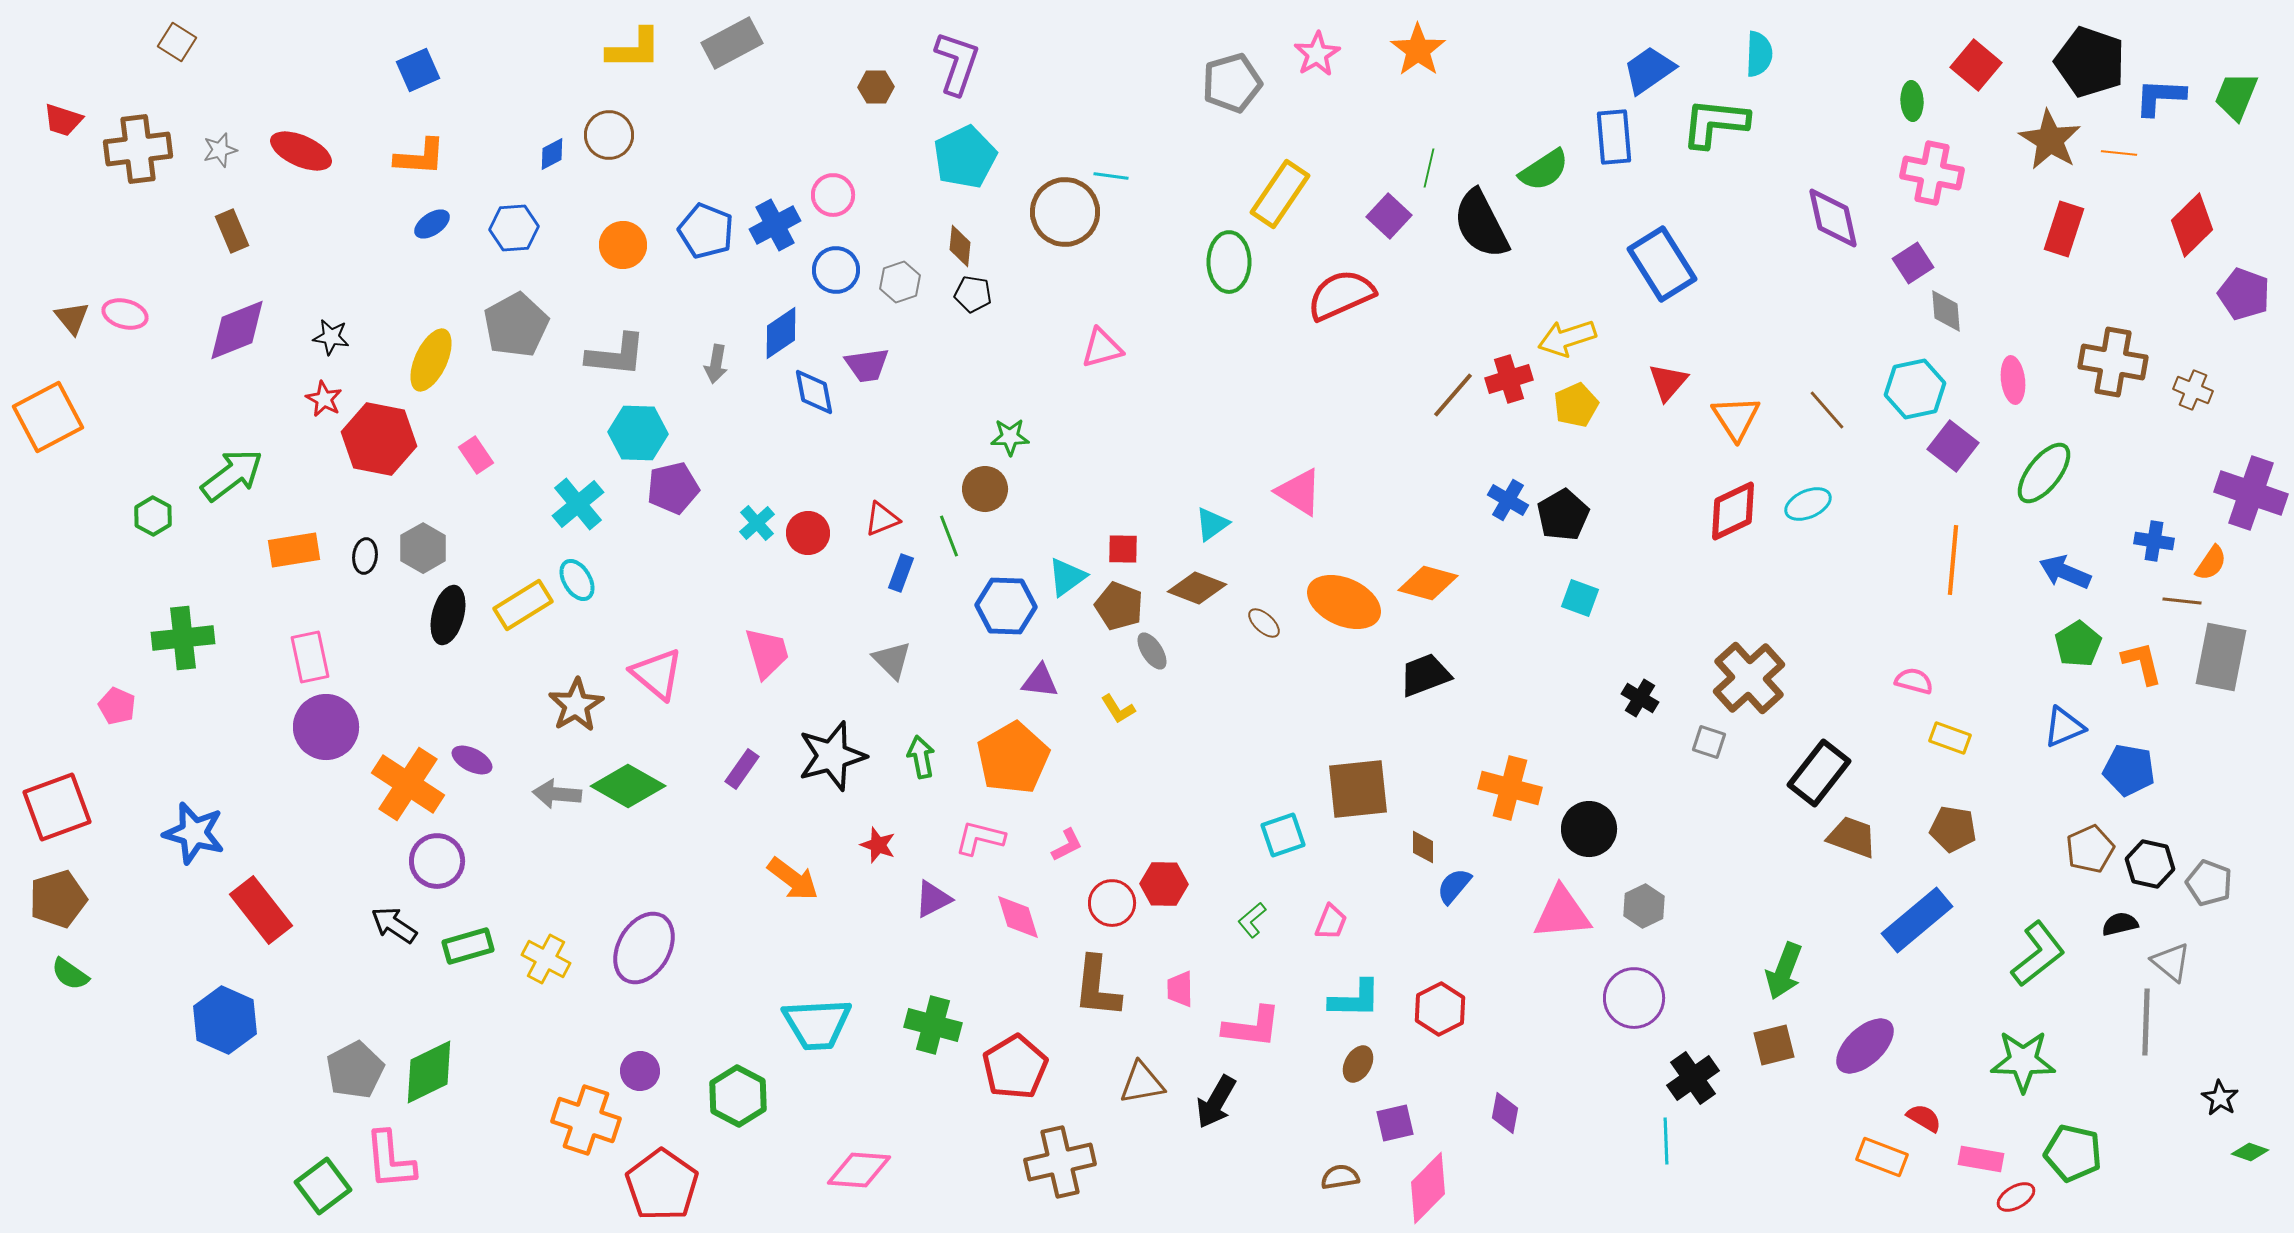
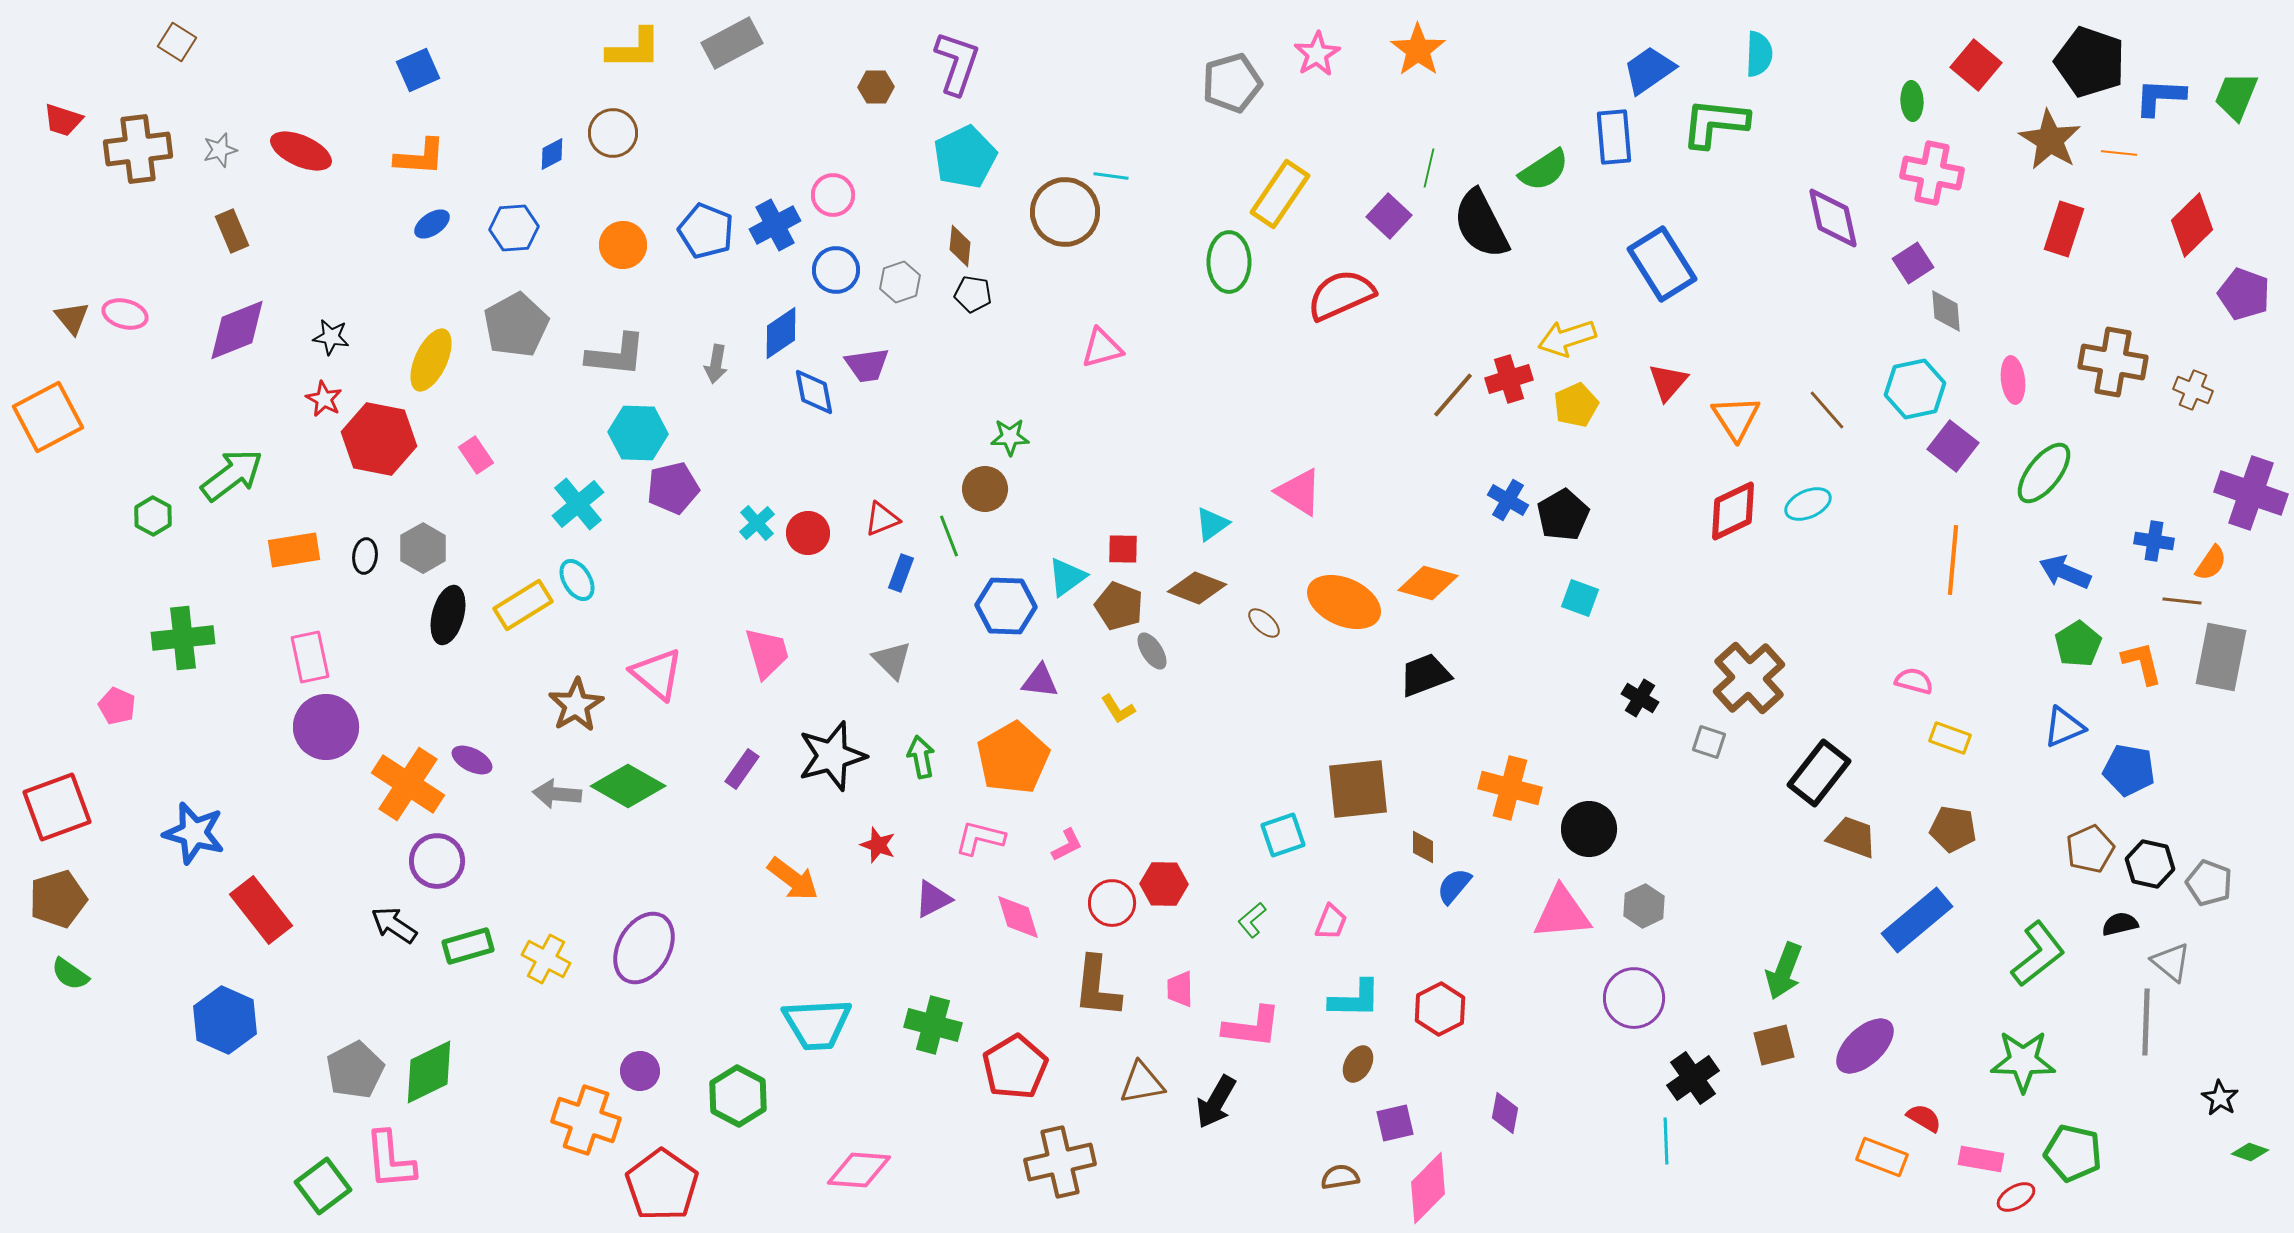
brown circle at (609, 135): moved 4 px right, 2 px up
